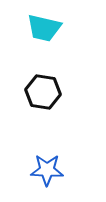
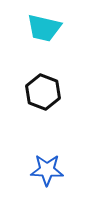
black hexagon: rotated 12 degrees clockwise
